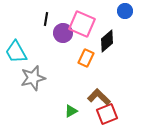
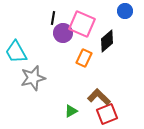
black line: moved 7 px right, 1 px up
orange rectangle: moved 2 px left
